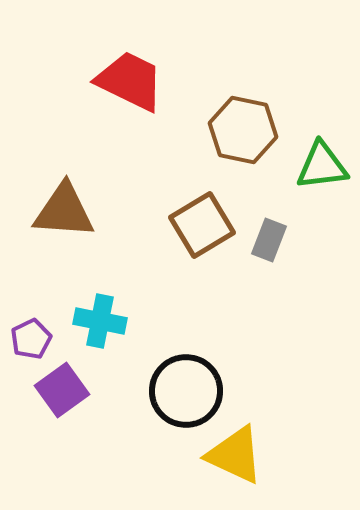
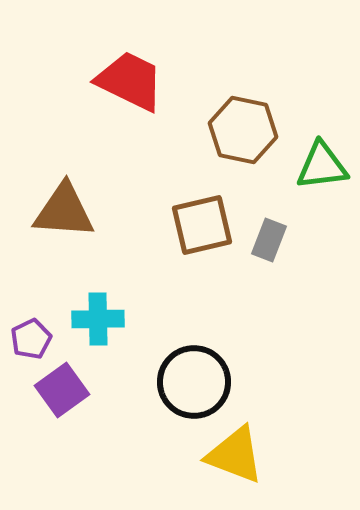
brown square: rotated 18 degrees clockwise
cyan cross: moved 2 px left, 2 px up; rotated 12 degrees counterclockwise
black circle: moved 8 px right, 9 px up
yellow triangle: rotated 4 degrees counterclockwise
